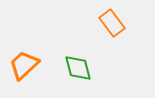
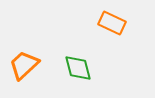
orange rectangle: rotated 28 degrees counterclockwise
